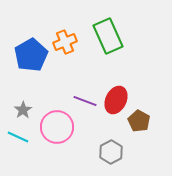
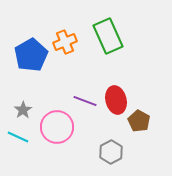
red ellipse: rotated 40 degrees counterclockwise
